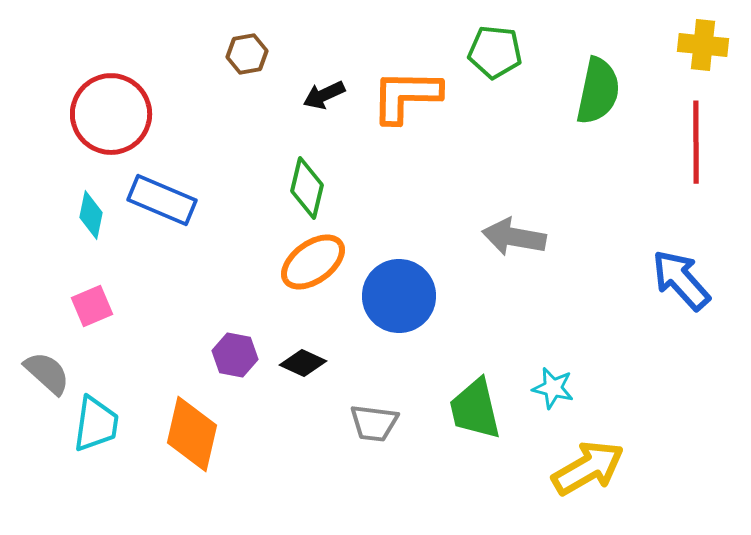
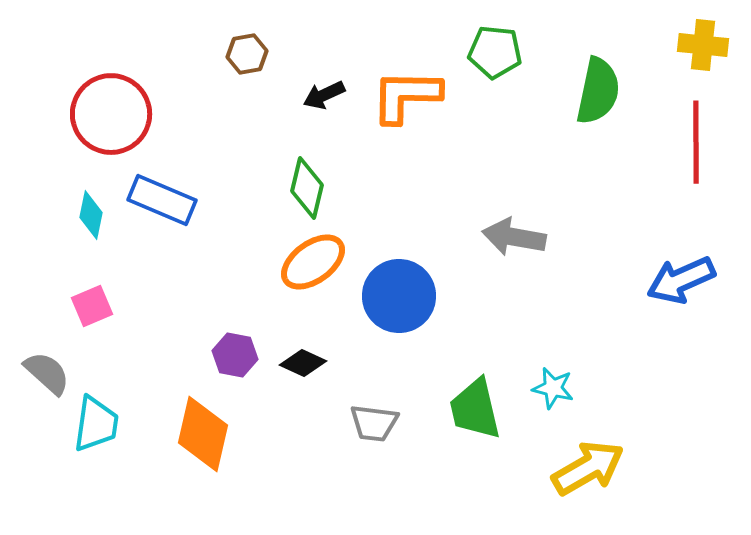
blue arrow: rotated 72 degrees counterclockwise
orange diamond: moved 11 px right
